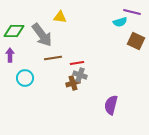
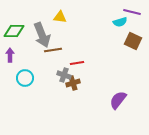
gray arrow: rotated 15 degrees clockwise
brown square: moved 3 px left
brown line: moved 8 px up
gray cross: moved 16 px left
purple semicircle: moved 7 px right, 5 px up; rotated 24 degrees clockwise
